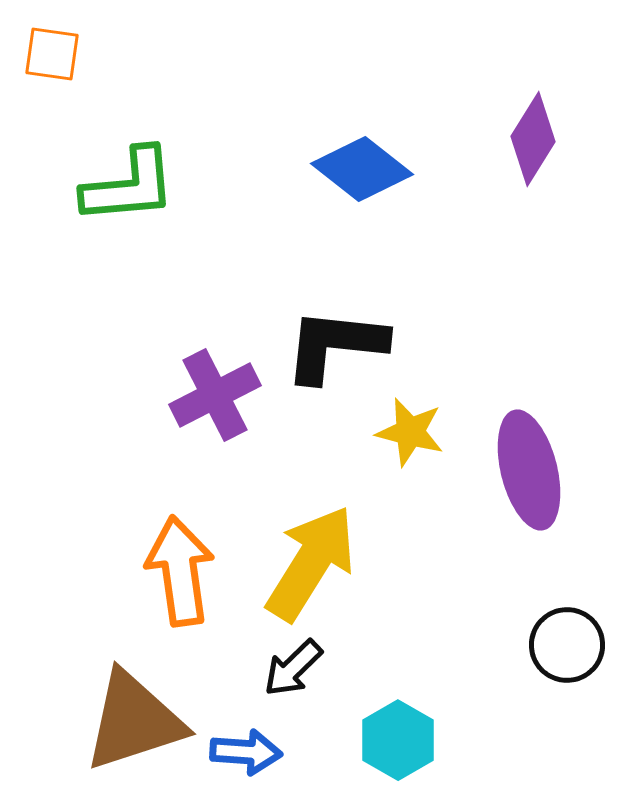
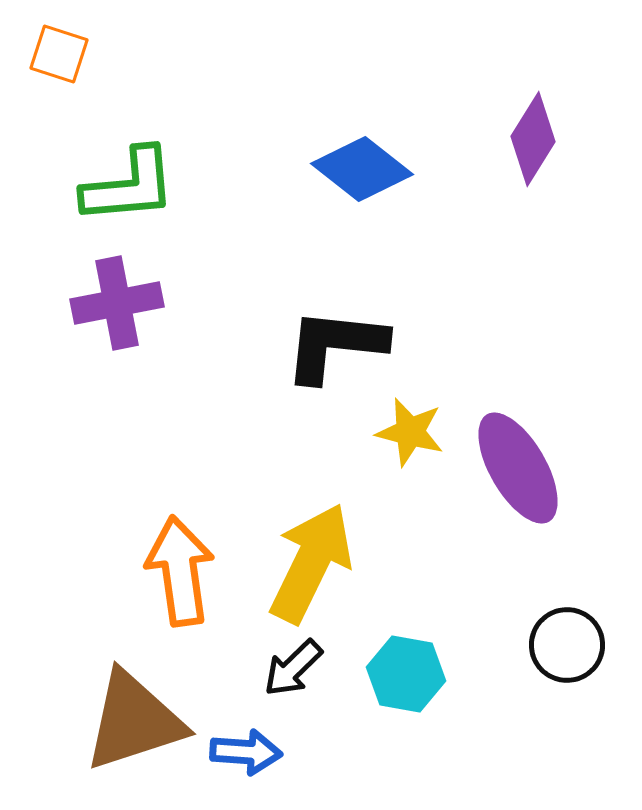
orange square: moved 7 px right; rotated 10 degrees clockwise
purple cross: moved 98 px left, 92 px up; rotated 16 degrees clockwise
purple ellipse: moved 11 px left, 2 px up; rotated 16 degrees counterclockwise
yellow arrow: rotated 6 degrees counterclockwise
cyan hexagon: moved 8 px right, 66 px up; rotated 20 degrees counterclockwise
